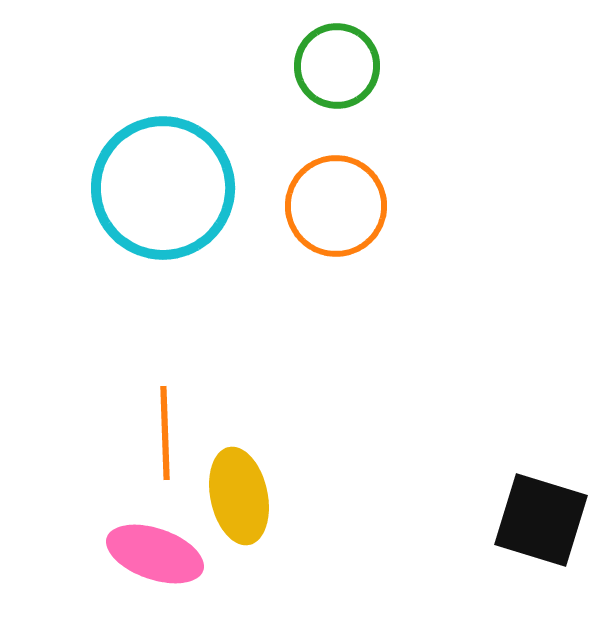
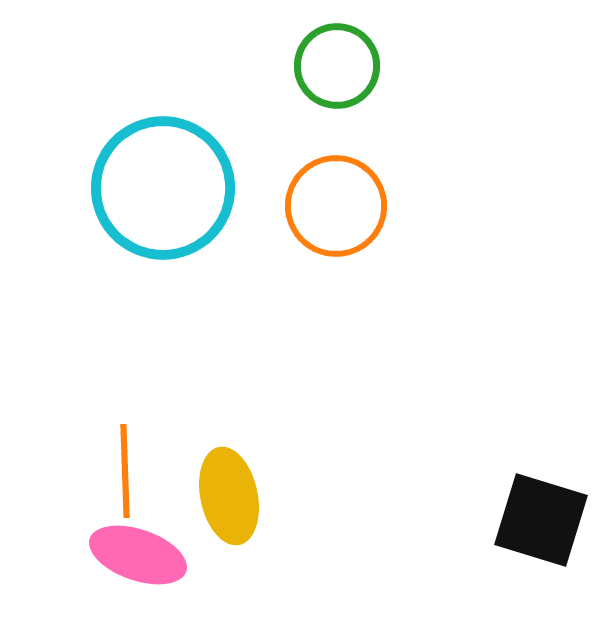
orange line: moved 40 px left, 38 px down
yellow ellipse: moved 10 px left
pink ellipse: moved 17 px left, 1 px down
